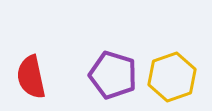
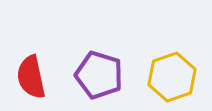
purple pentagon: moved 14 px left
